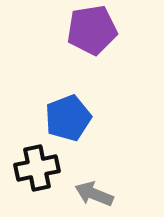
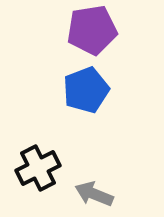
blue pentagon: moved 18 px right, 28 px up
black cross: moved 1 px right; rotated 15 degrees counterclockwise
